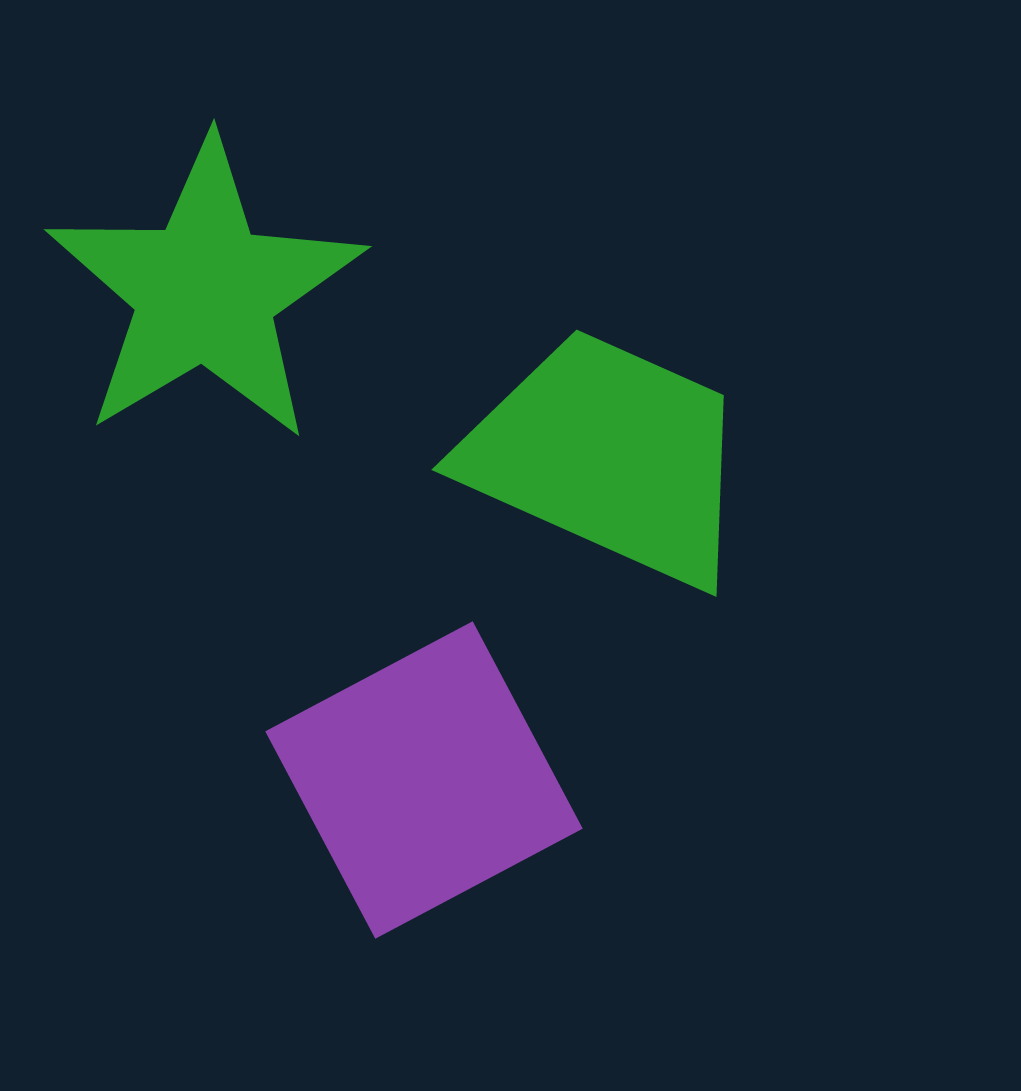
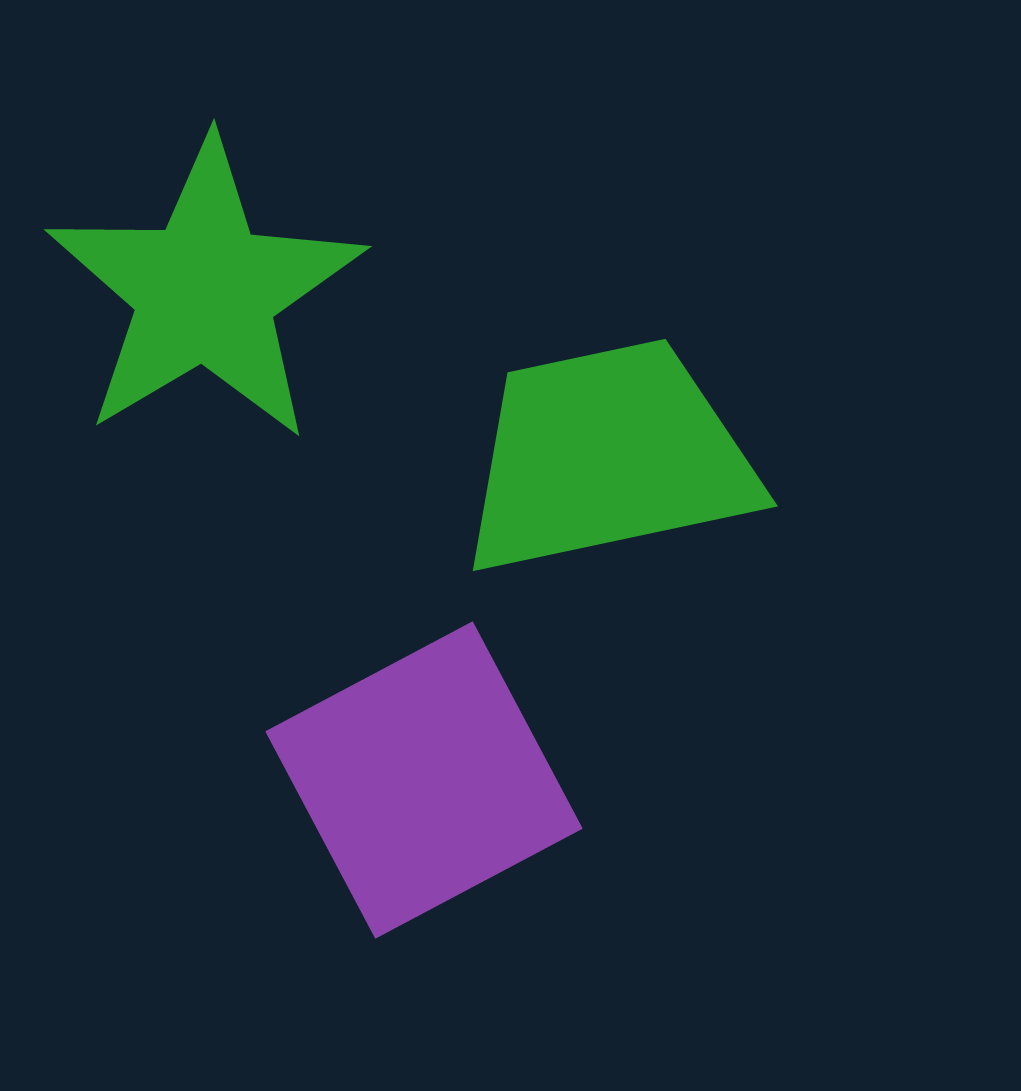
green trapezoid: rotated 36 degrees counterclockwise
